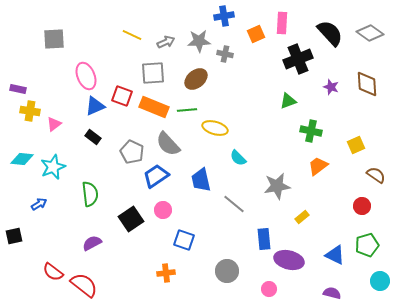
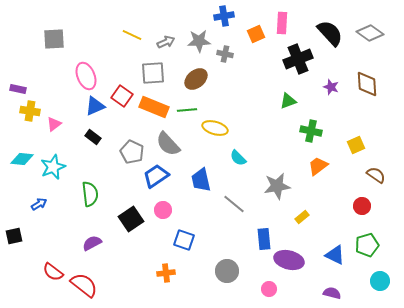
red square at (122, 96): rotated 15 degrees clockwise
